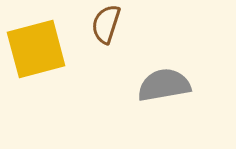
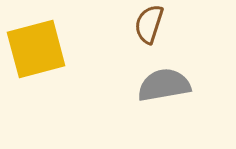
brown semicircle: moved 43 px right
